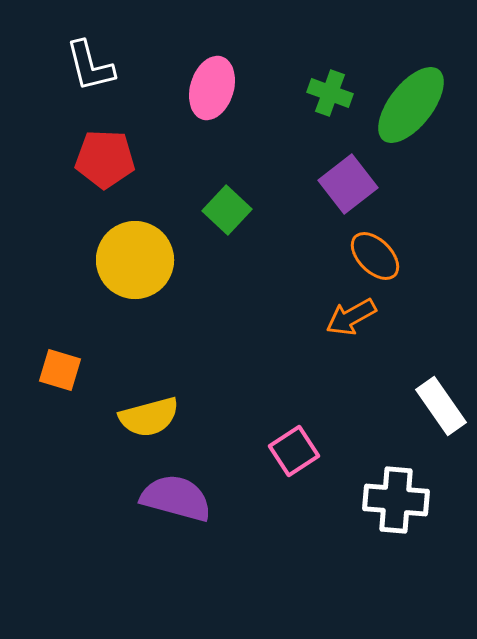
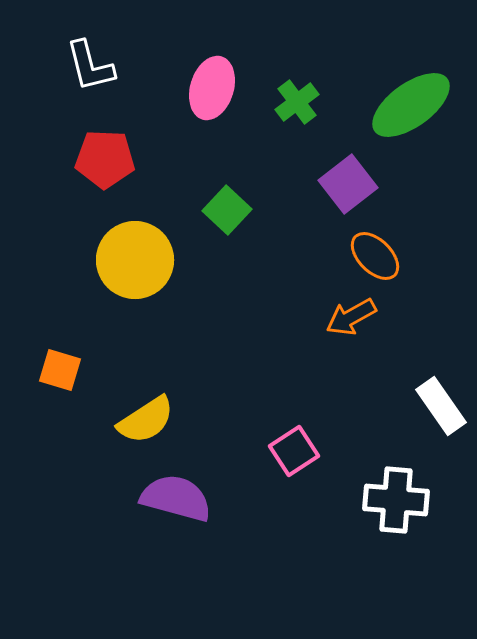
green cross: moved 33 px left, 9 px down; rotated 33 degrees clockwise
green ellipse: rotated 16 degrees clockwise
yellow semicircle: moved 3 px left, 3 px down; rotated 18 degrees counterclockwise
